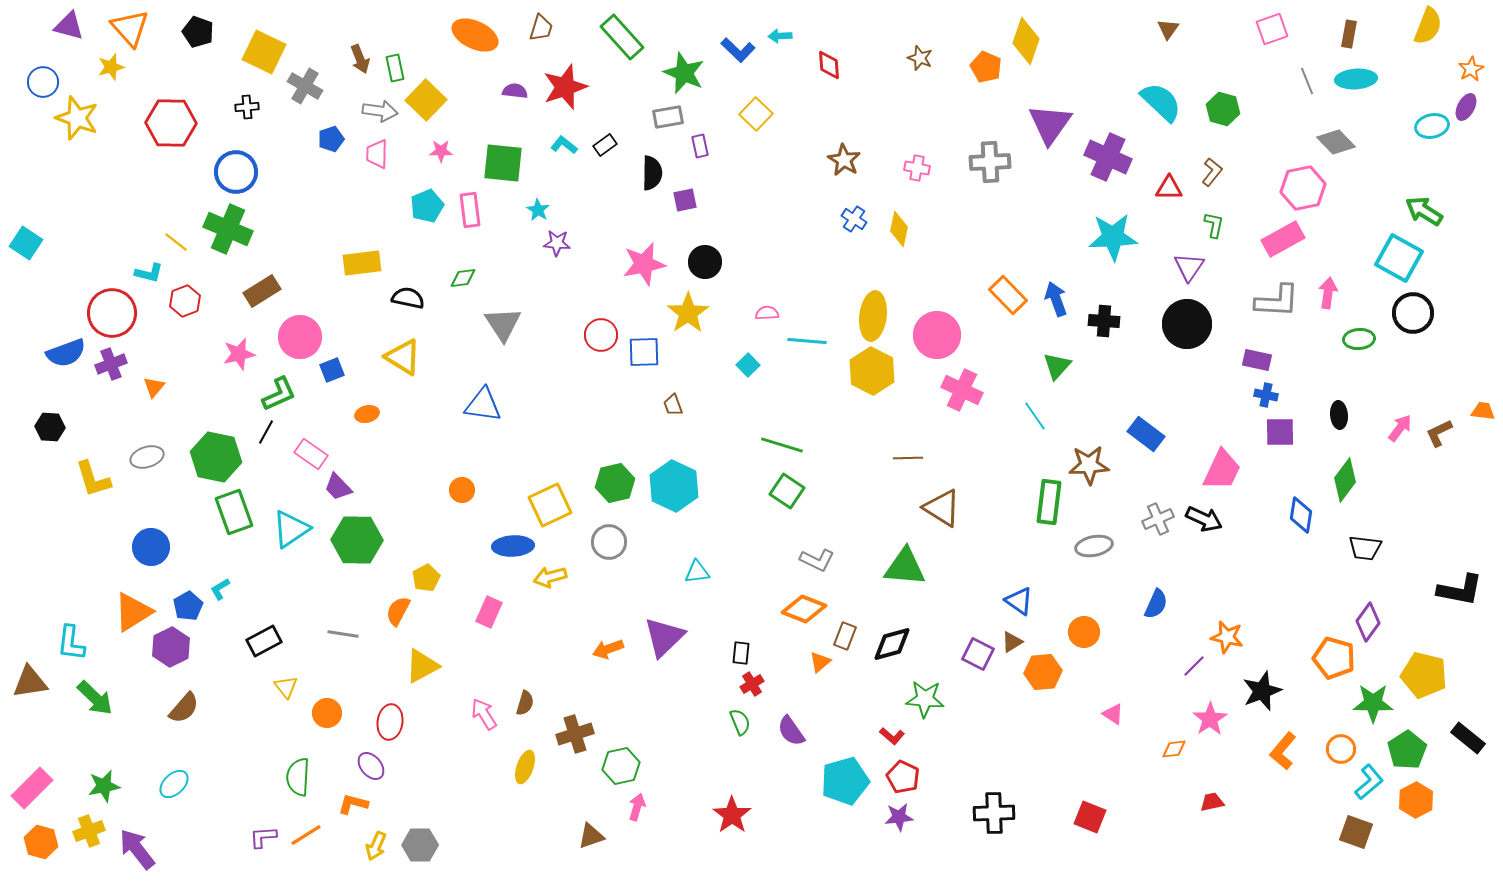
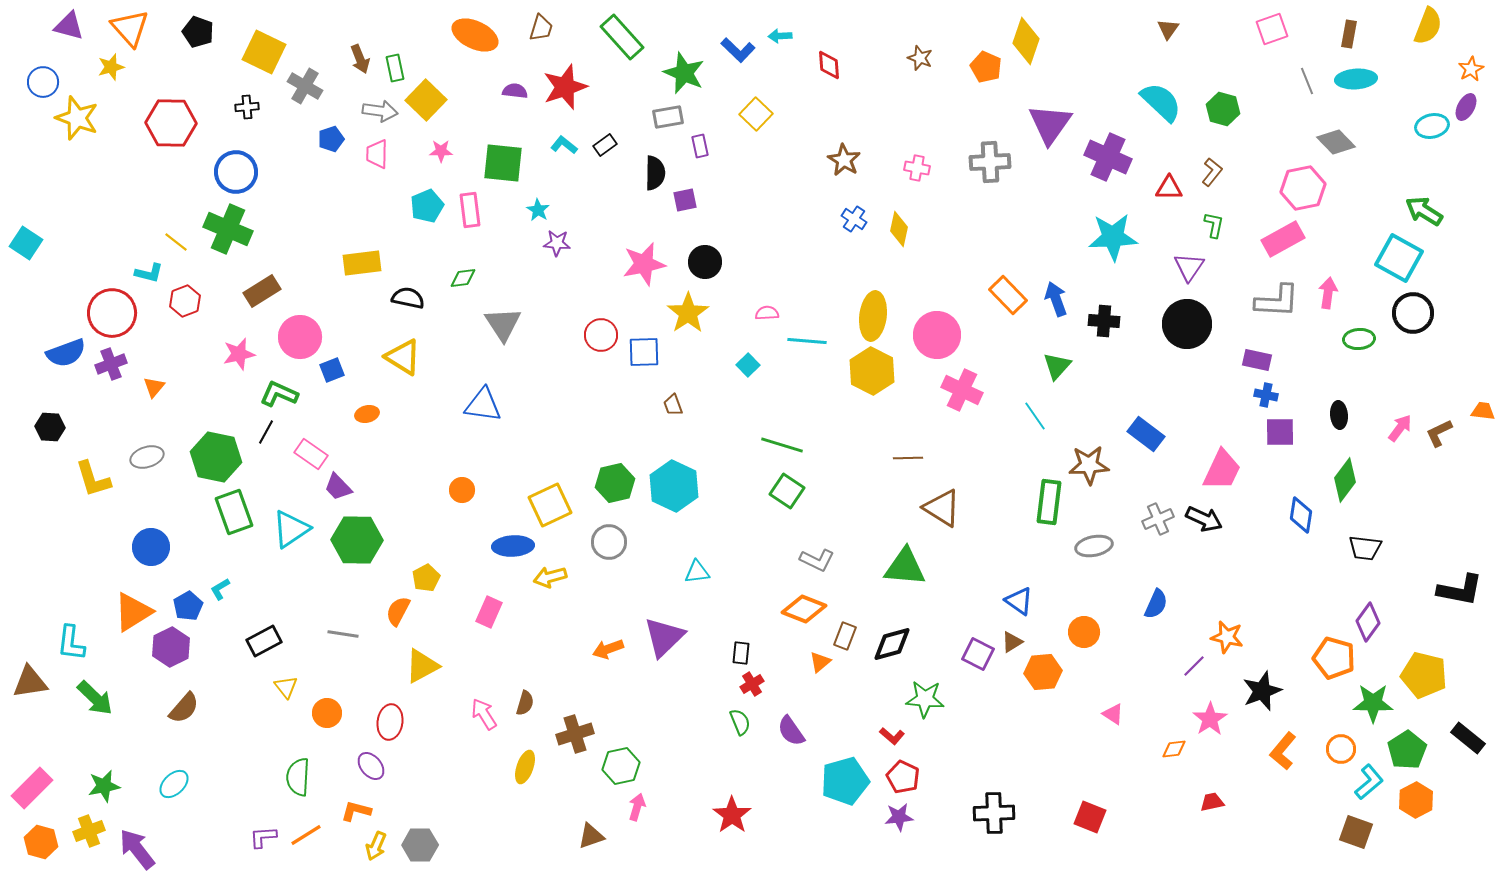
black semicircle at (652, 173): moved 3 px right
green L-shape at (279, 394): rotated 132 degrees counterclockwise
orange L-shape at (353, 804): moved 3 px right, 7 px down
